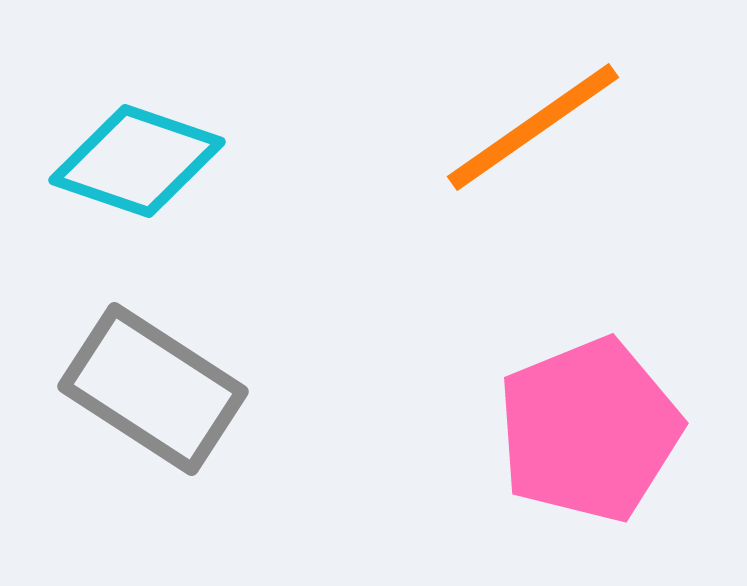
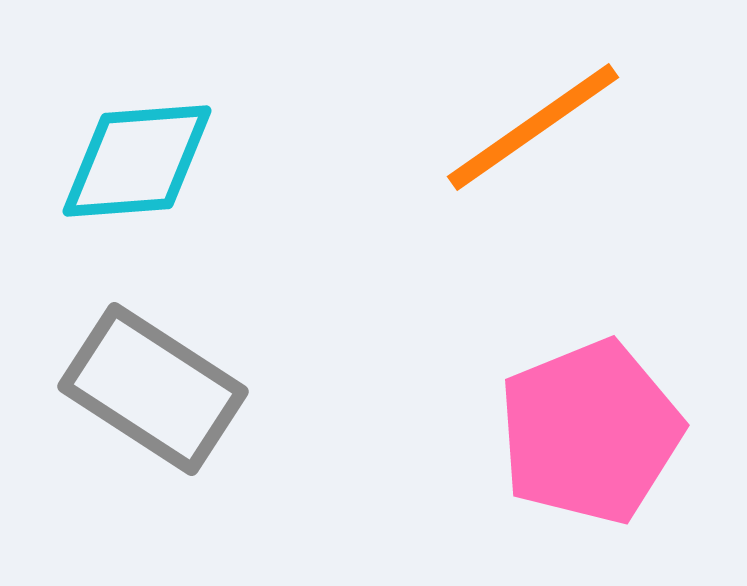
cyan diamond: rotated 23 degrees counterclockwise
pink pentagon: moved 1 px right, 2 px down
